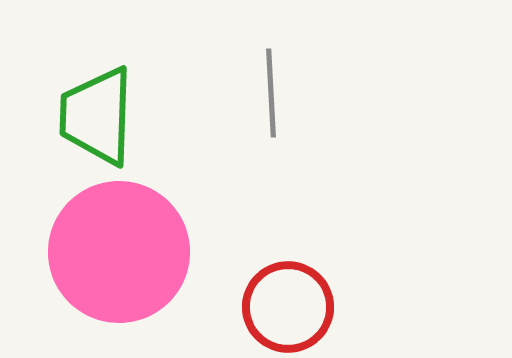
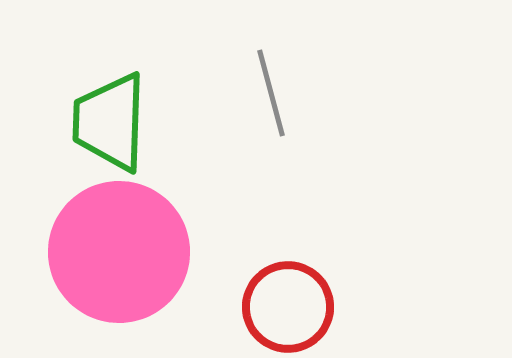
gray line: rotated 12 degrees counterclockwise
green trapezoid: moved 13 px right, 6 px down
